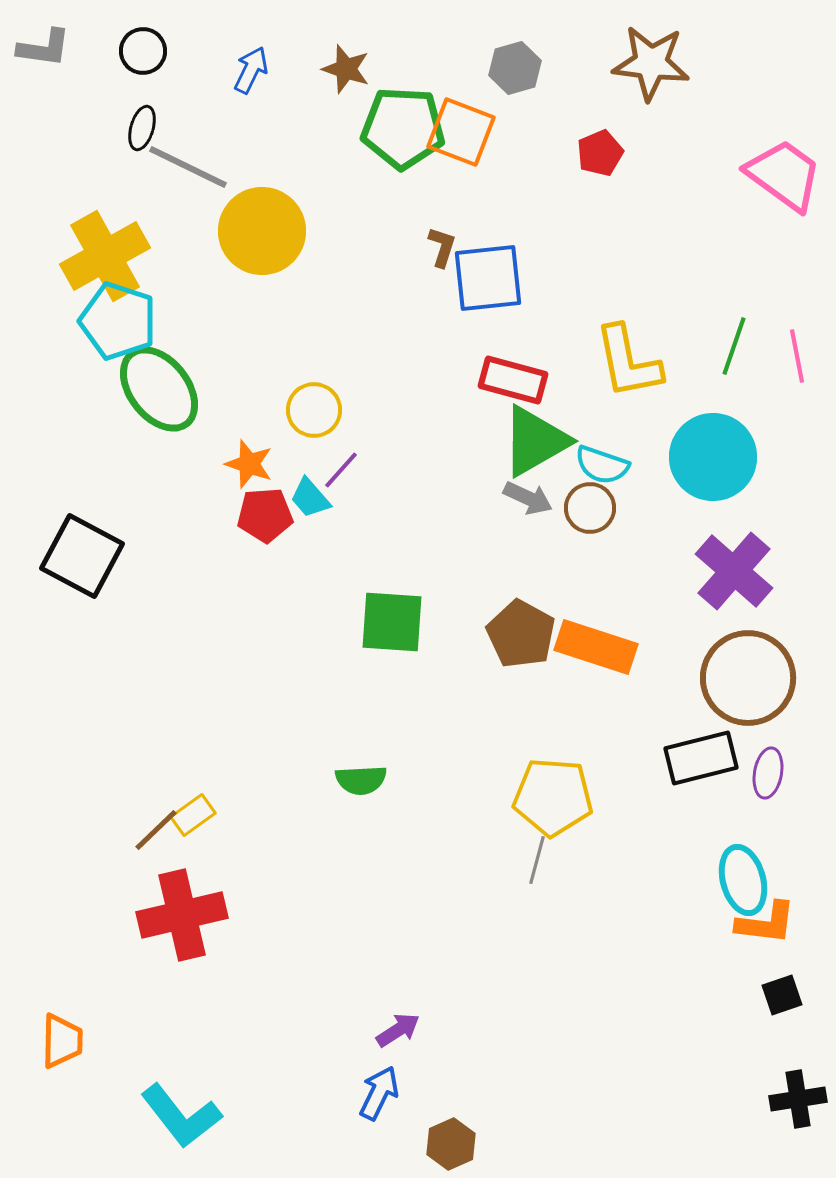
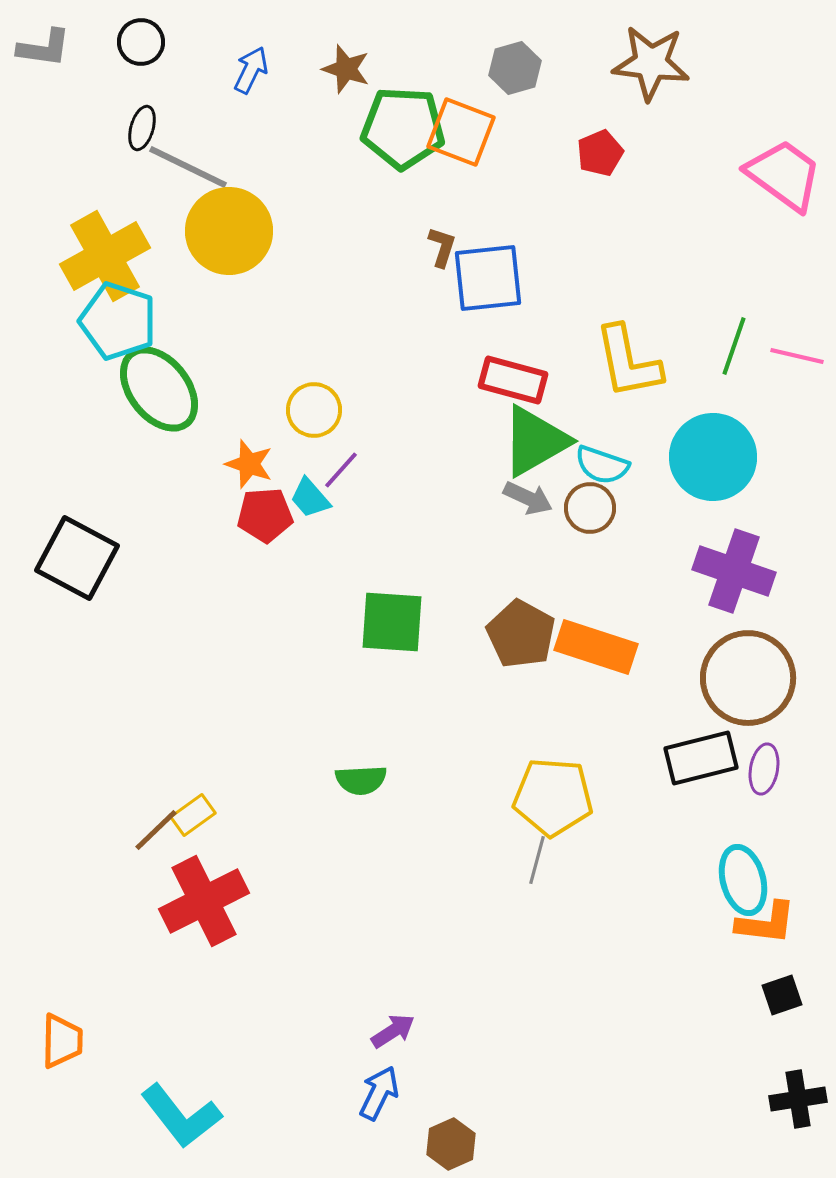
black circle at (143, 51): moved 2 px left, 9 px up
yellow circle at (262, 231): moved 33 px left
pink line at (797, 356): rotated 66 degrees counterclockwise
black square at (82, 556): moved 5 px left, 2 px down
purple cross at (734, 571): rotated 22 degrees counterclockwise
purple ellipse at (768, 773): moved 4 px left, 4 px up
red cross at (182, 915): moved 22 px right, 14 px up; rotated 14 degrees counterclockwise
purple arrow at (398, 1030): moved 5 px left, 1 px down
